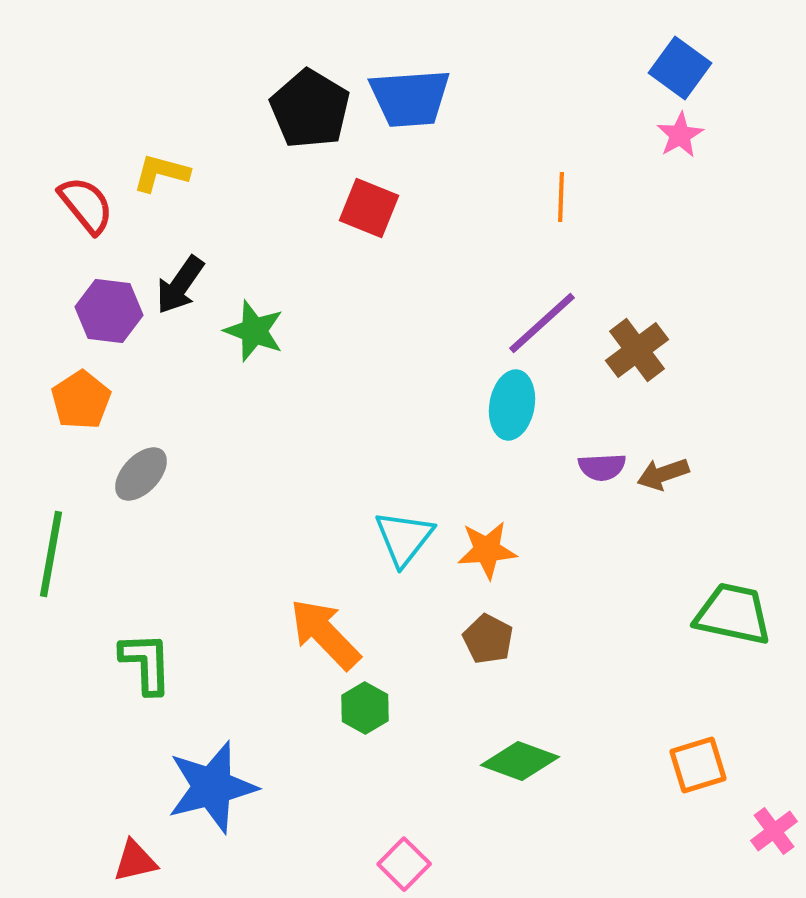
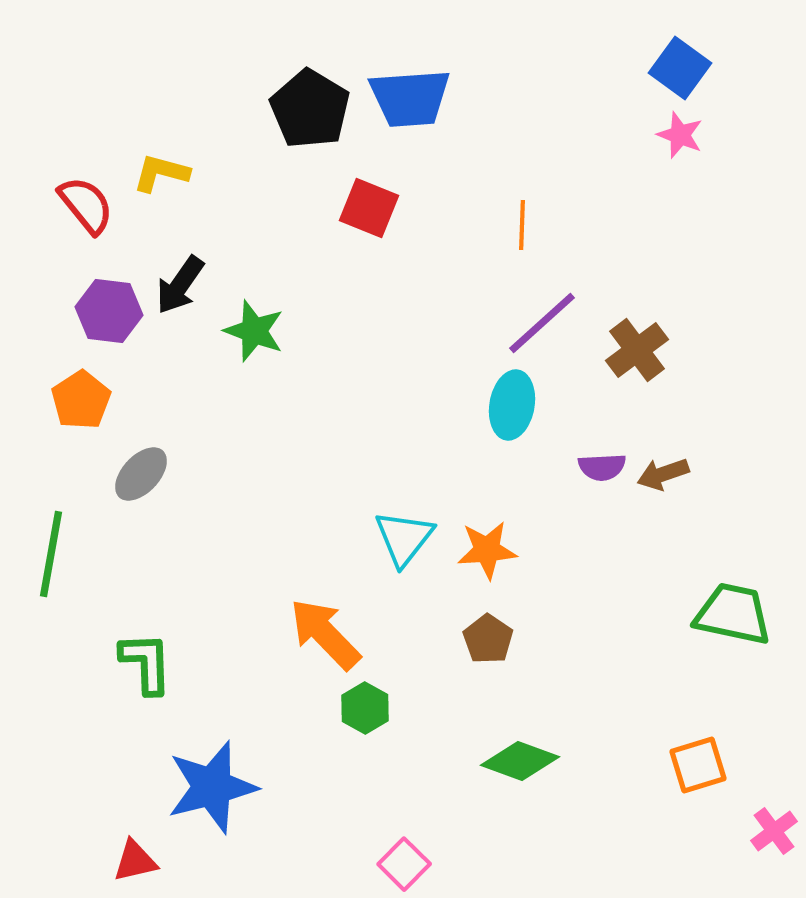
pink star: rotated 21 degrees counterclockwise
orange line: moved 39 px left, 28 px down
brown pentagon: rotated 6 degrees clockwise
